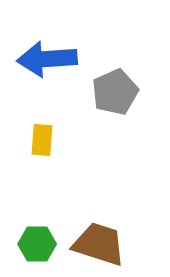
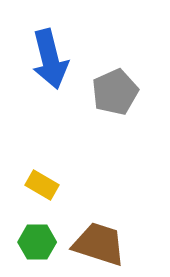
blue arrow: moved 3 px right; rotated 100 degrees counterclockwise
yellow rectangle: moved 45 px down; rotated 64 degrees counterclockwise
green hexagon: moved 2 px up
